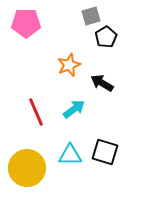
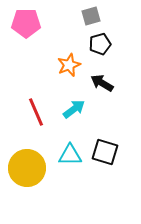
black pentagon: moved 6 px left, 7 px down; rotated 15 degrees clockwise
